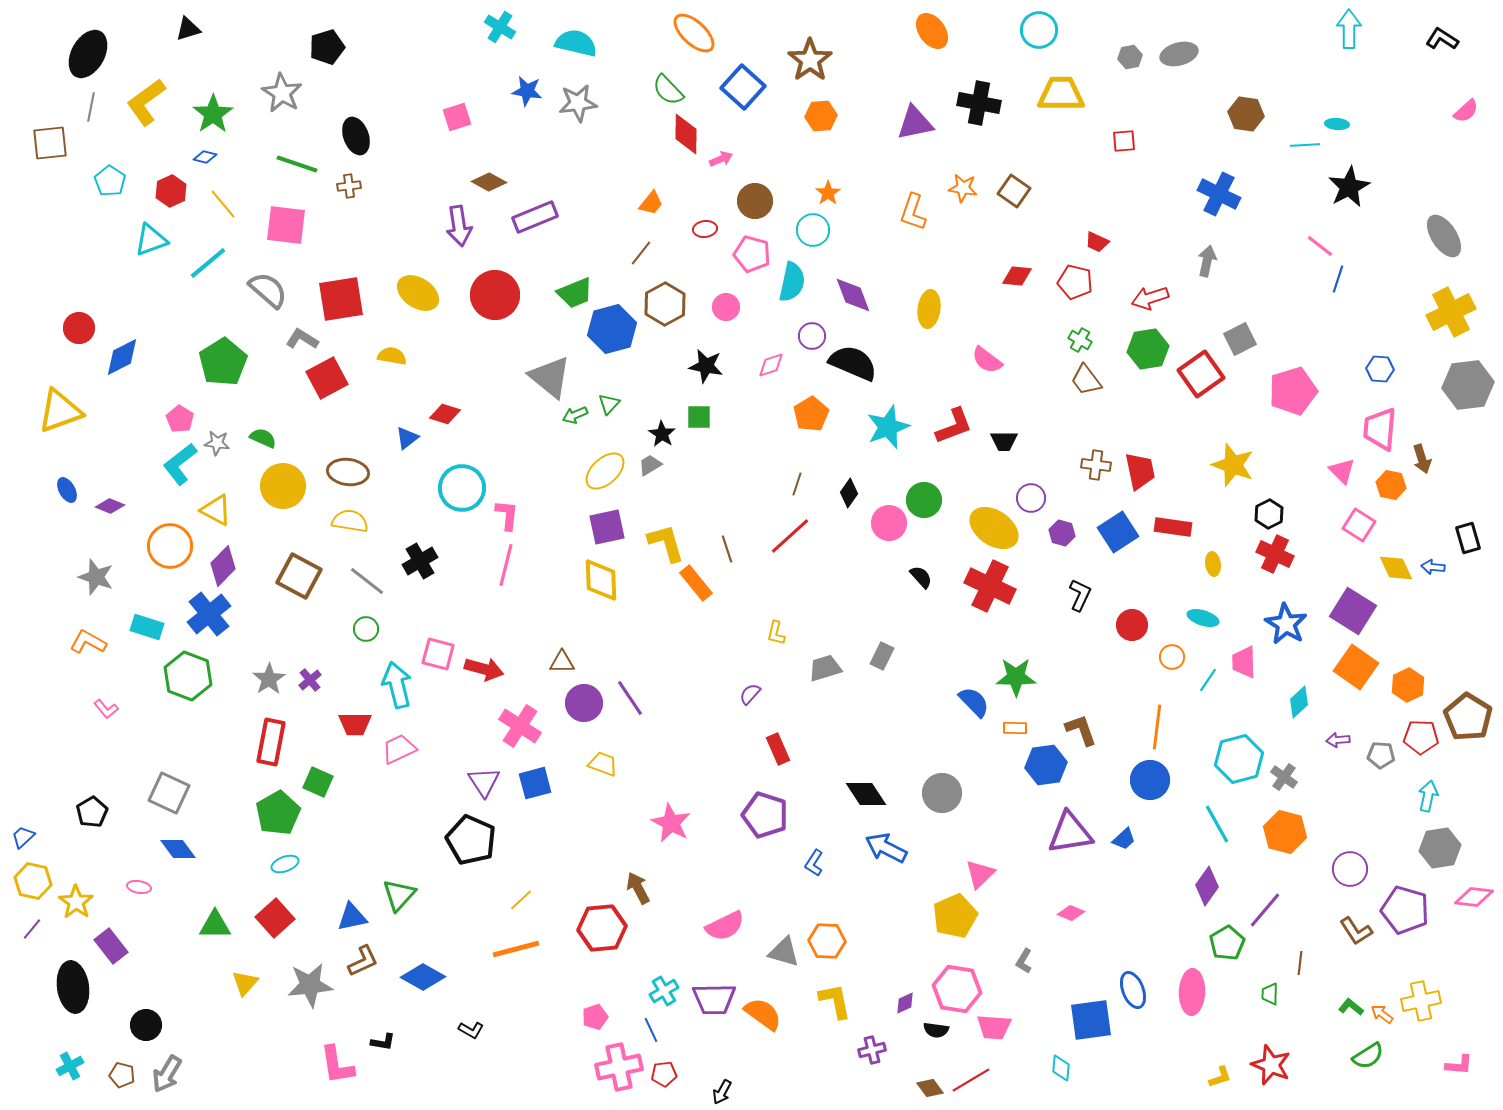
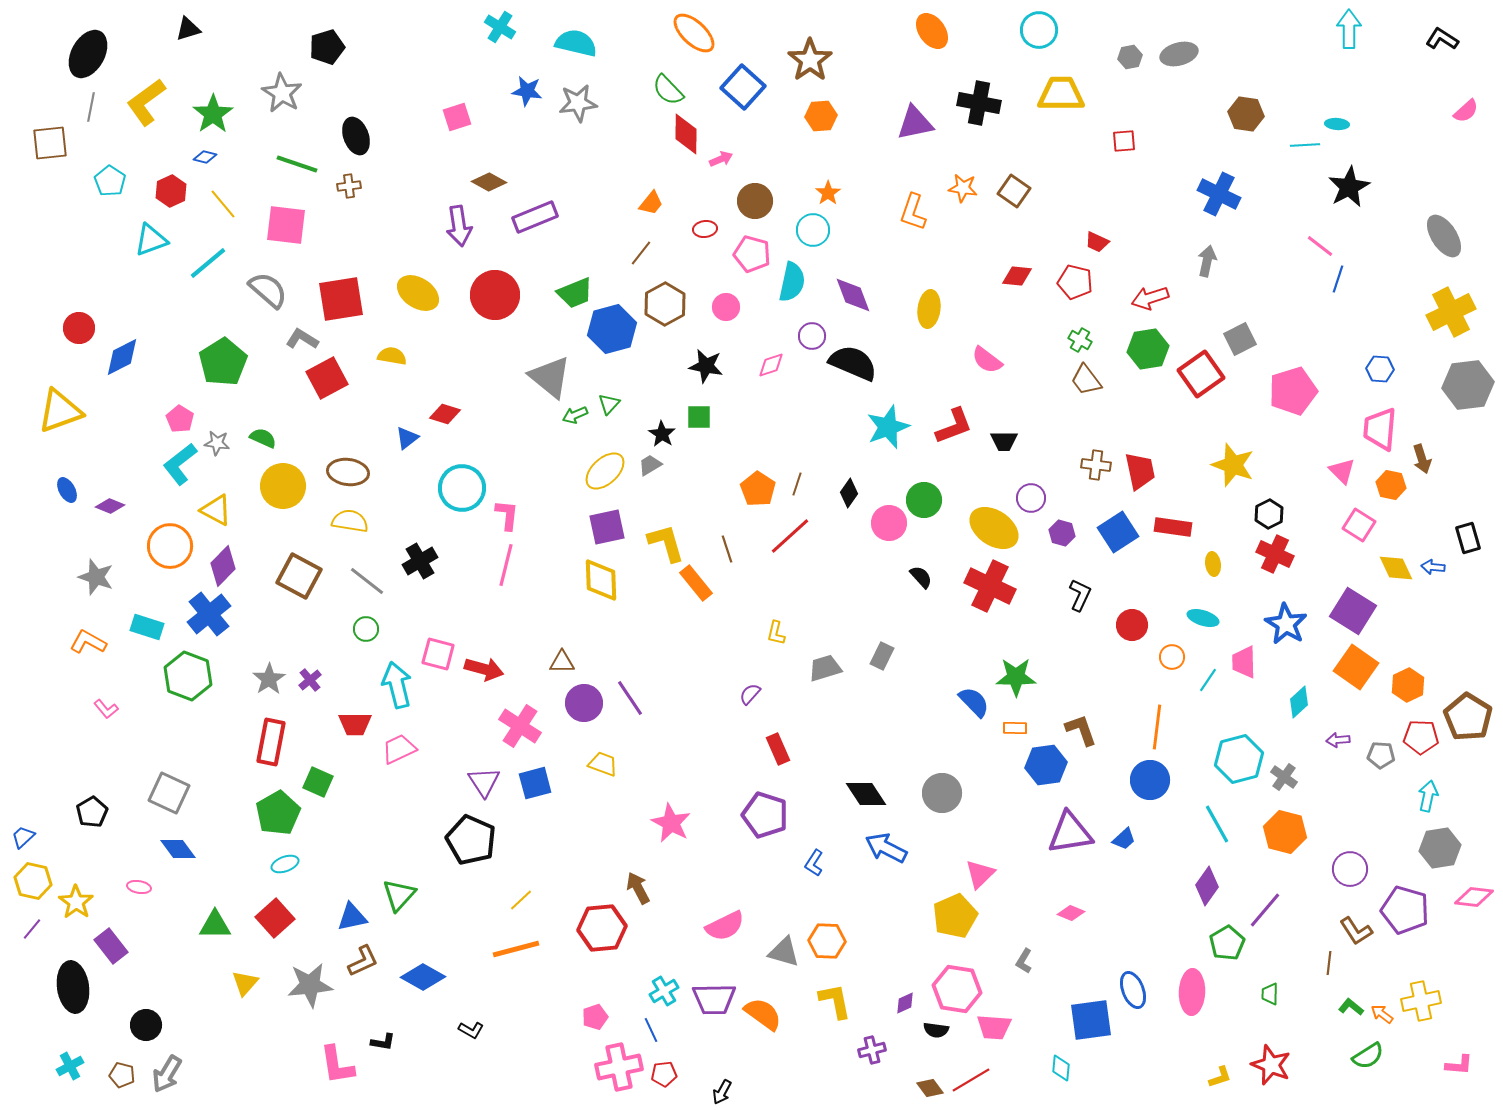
orange pentagon at (811, 414): moved 53 px left, 75 px down; rotated 8 degrees counterclockwise
brown line at (1300, 963): moved 29 px right
